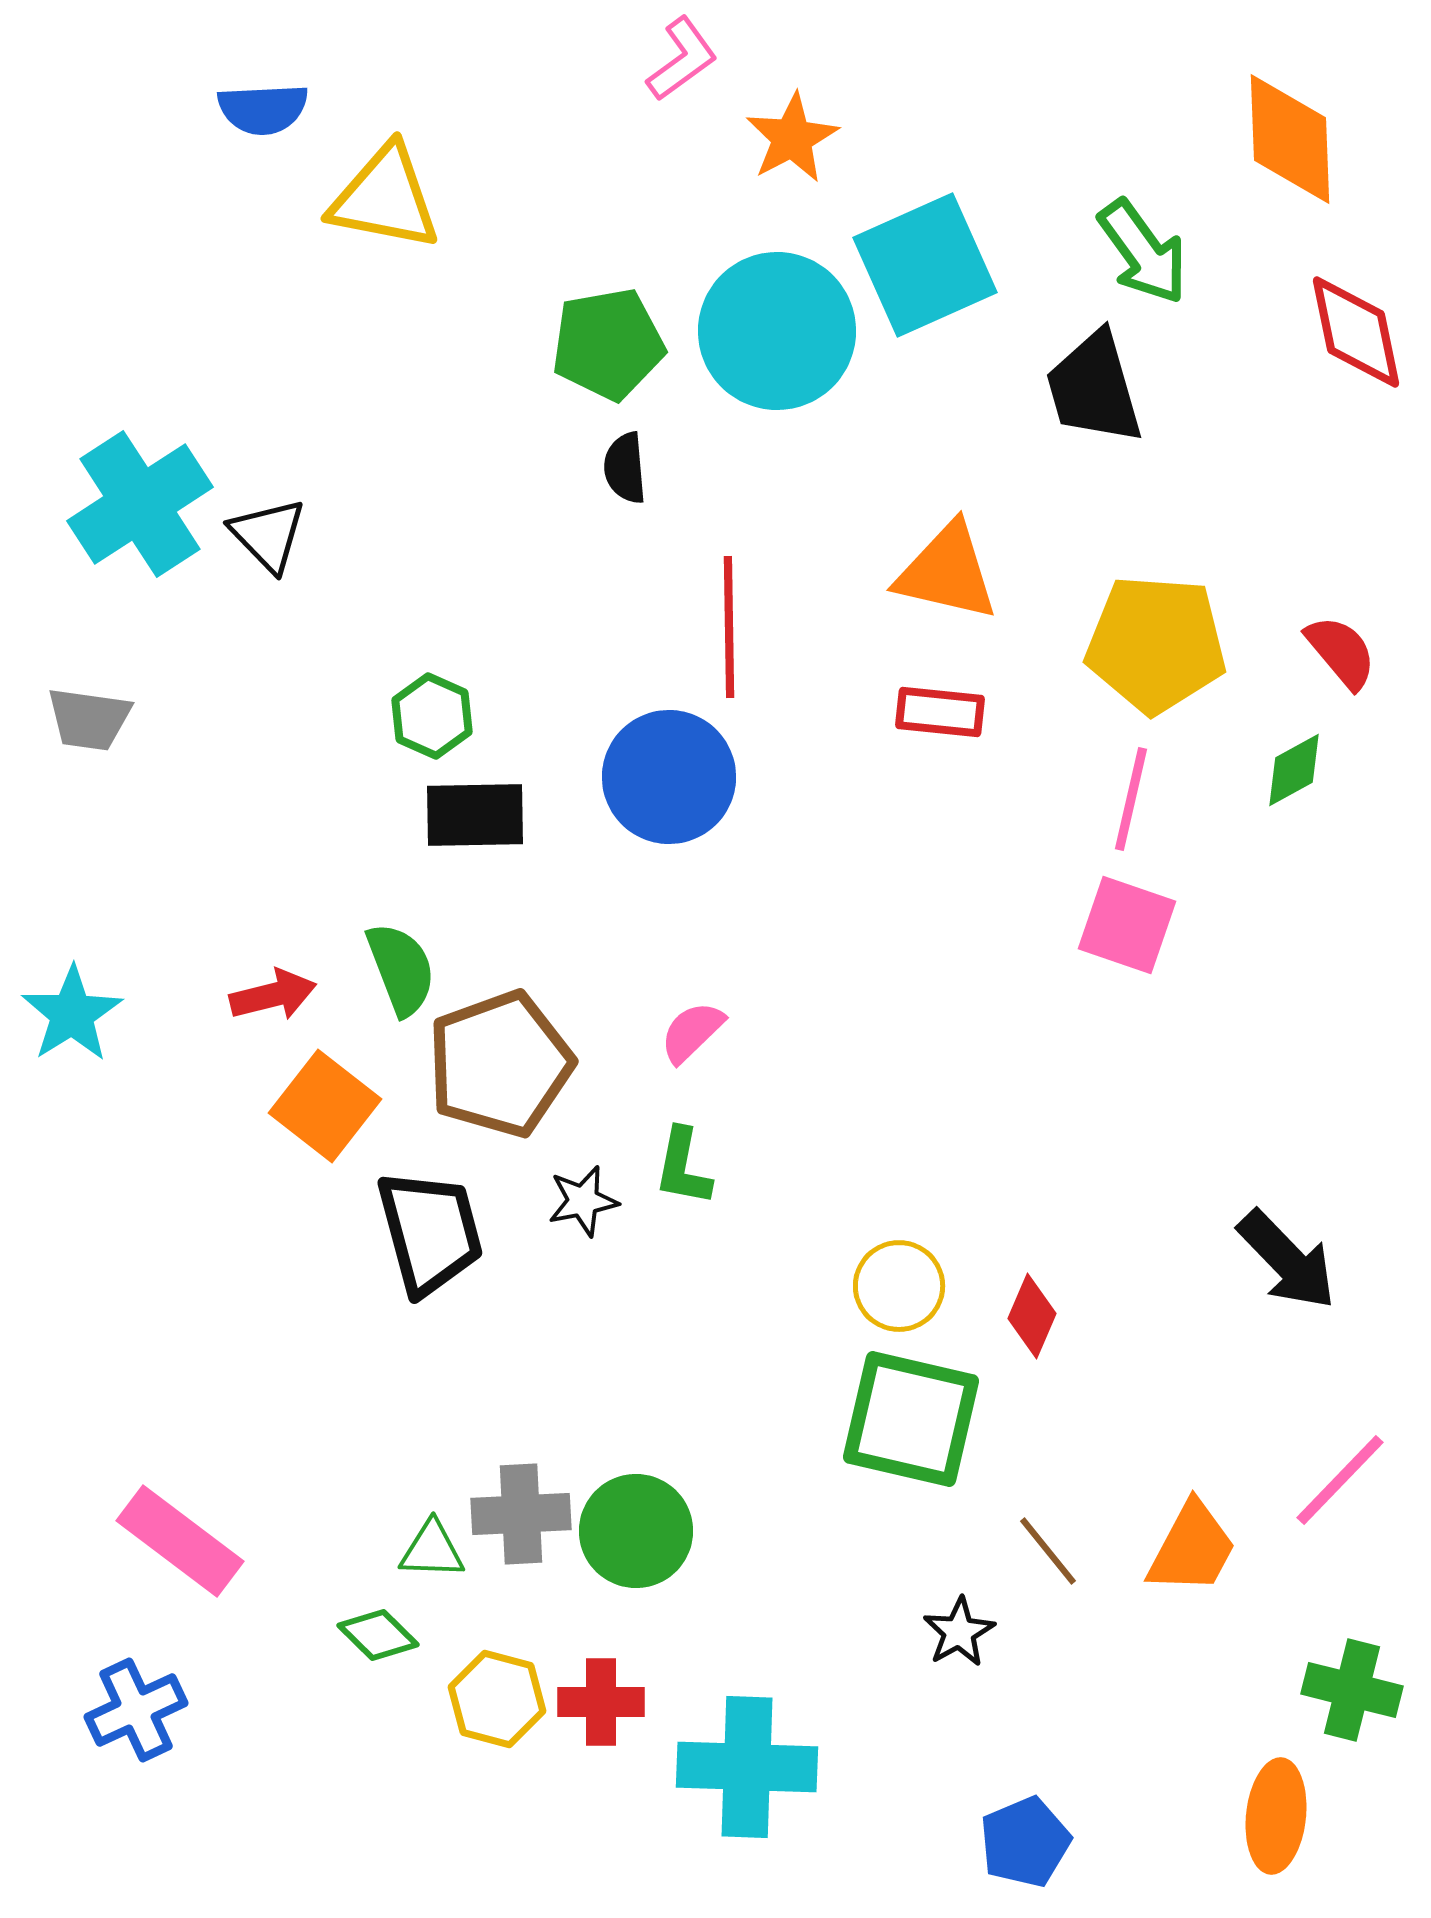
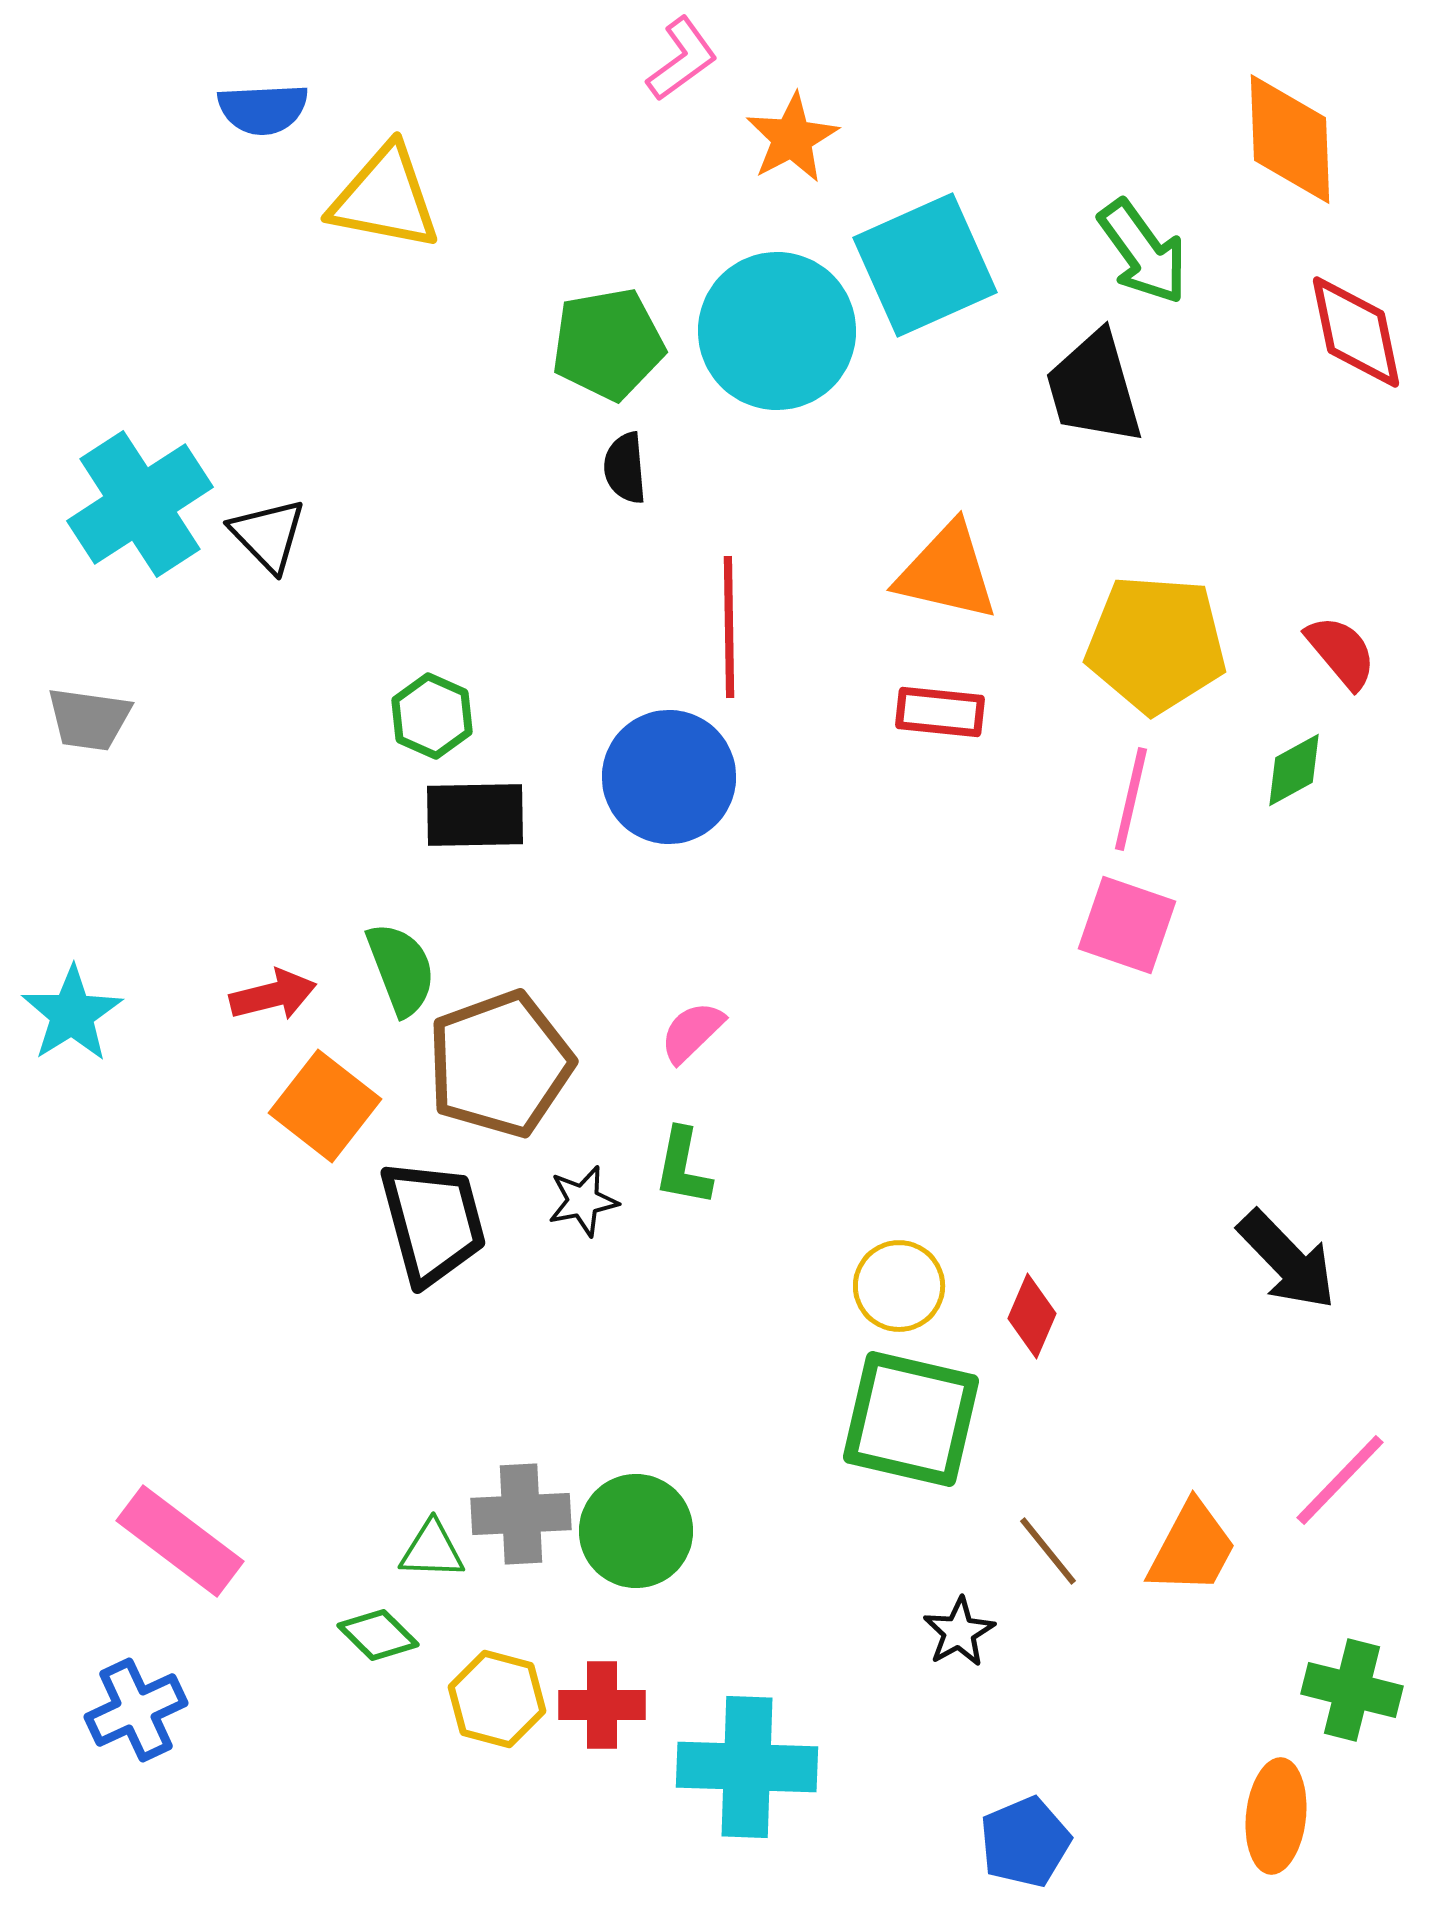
black trapezoid at (430, 1232): moved 3 px right, 10 px up
red cross at (601, 1702): moved 1 px right, 3 px down
